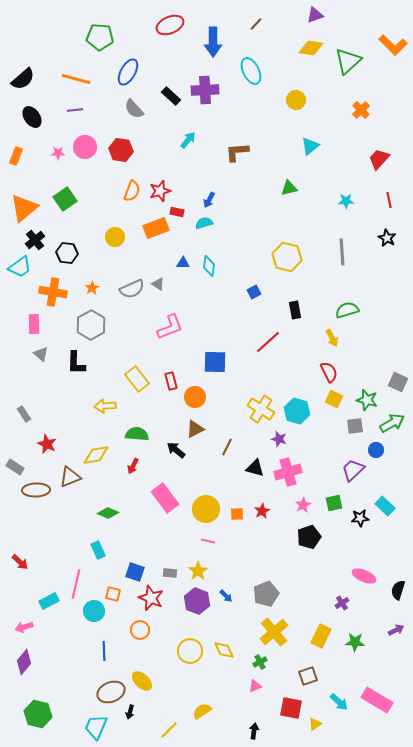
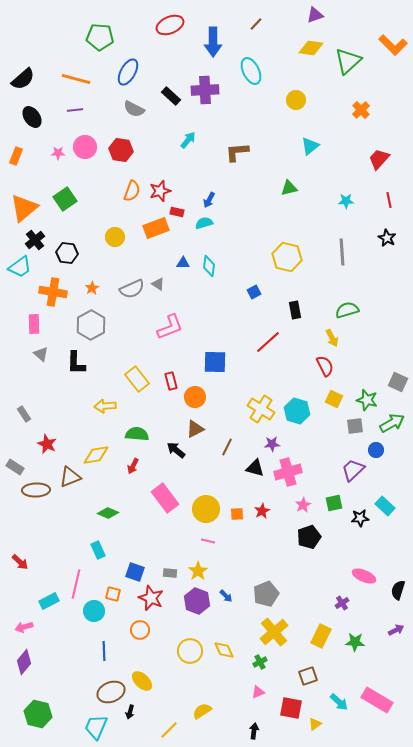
gray semicircle at (134, 109): rotated 20 degrees counterclockwise
red semicircle at (329, 372): moved 4 px left, 6 px up
purple star at (279, 439): moved 7 px left, 5 px down; rotated 21 degrees counterclockwise
pink triangle at (255, 686): moved 3 px right, 6 px down
